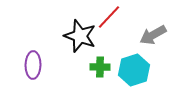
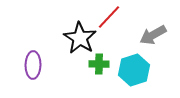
black star: moved 2 px down; rotated 12 degrees clockwise
green cross: moved 1 px left, 3 px up
